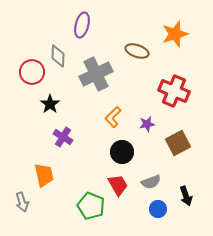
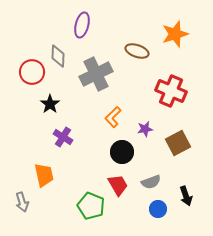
red cross: moved 3 px left
purple star: moved 2 px left, 5 px down
